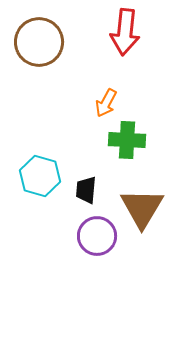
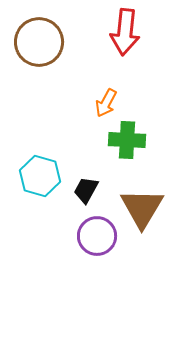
black trapezoid: rotated 24 degrees clockwise
